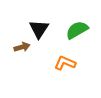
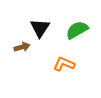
black triangle: moved 1 px right, 1 px up
orange L-shape: moved 1 px left, 1 px down
